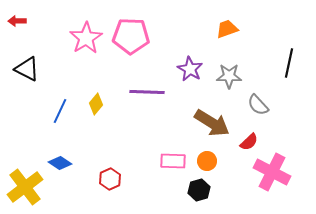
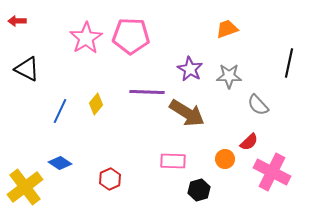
brown arrow: moved 25 px left, 10 px up
orange circle: moved 18 px right, 2 px up
